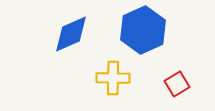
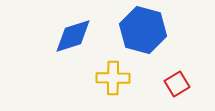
blue hexagon: rotated 21 degrees counterclockwise
blue diamond: moved 2 px right, 2 px down; rotated 6 degrees clockwise
